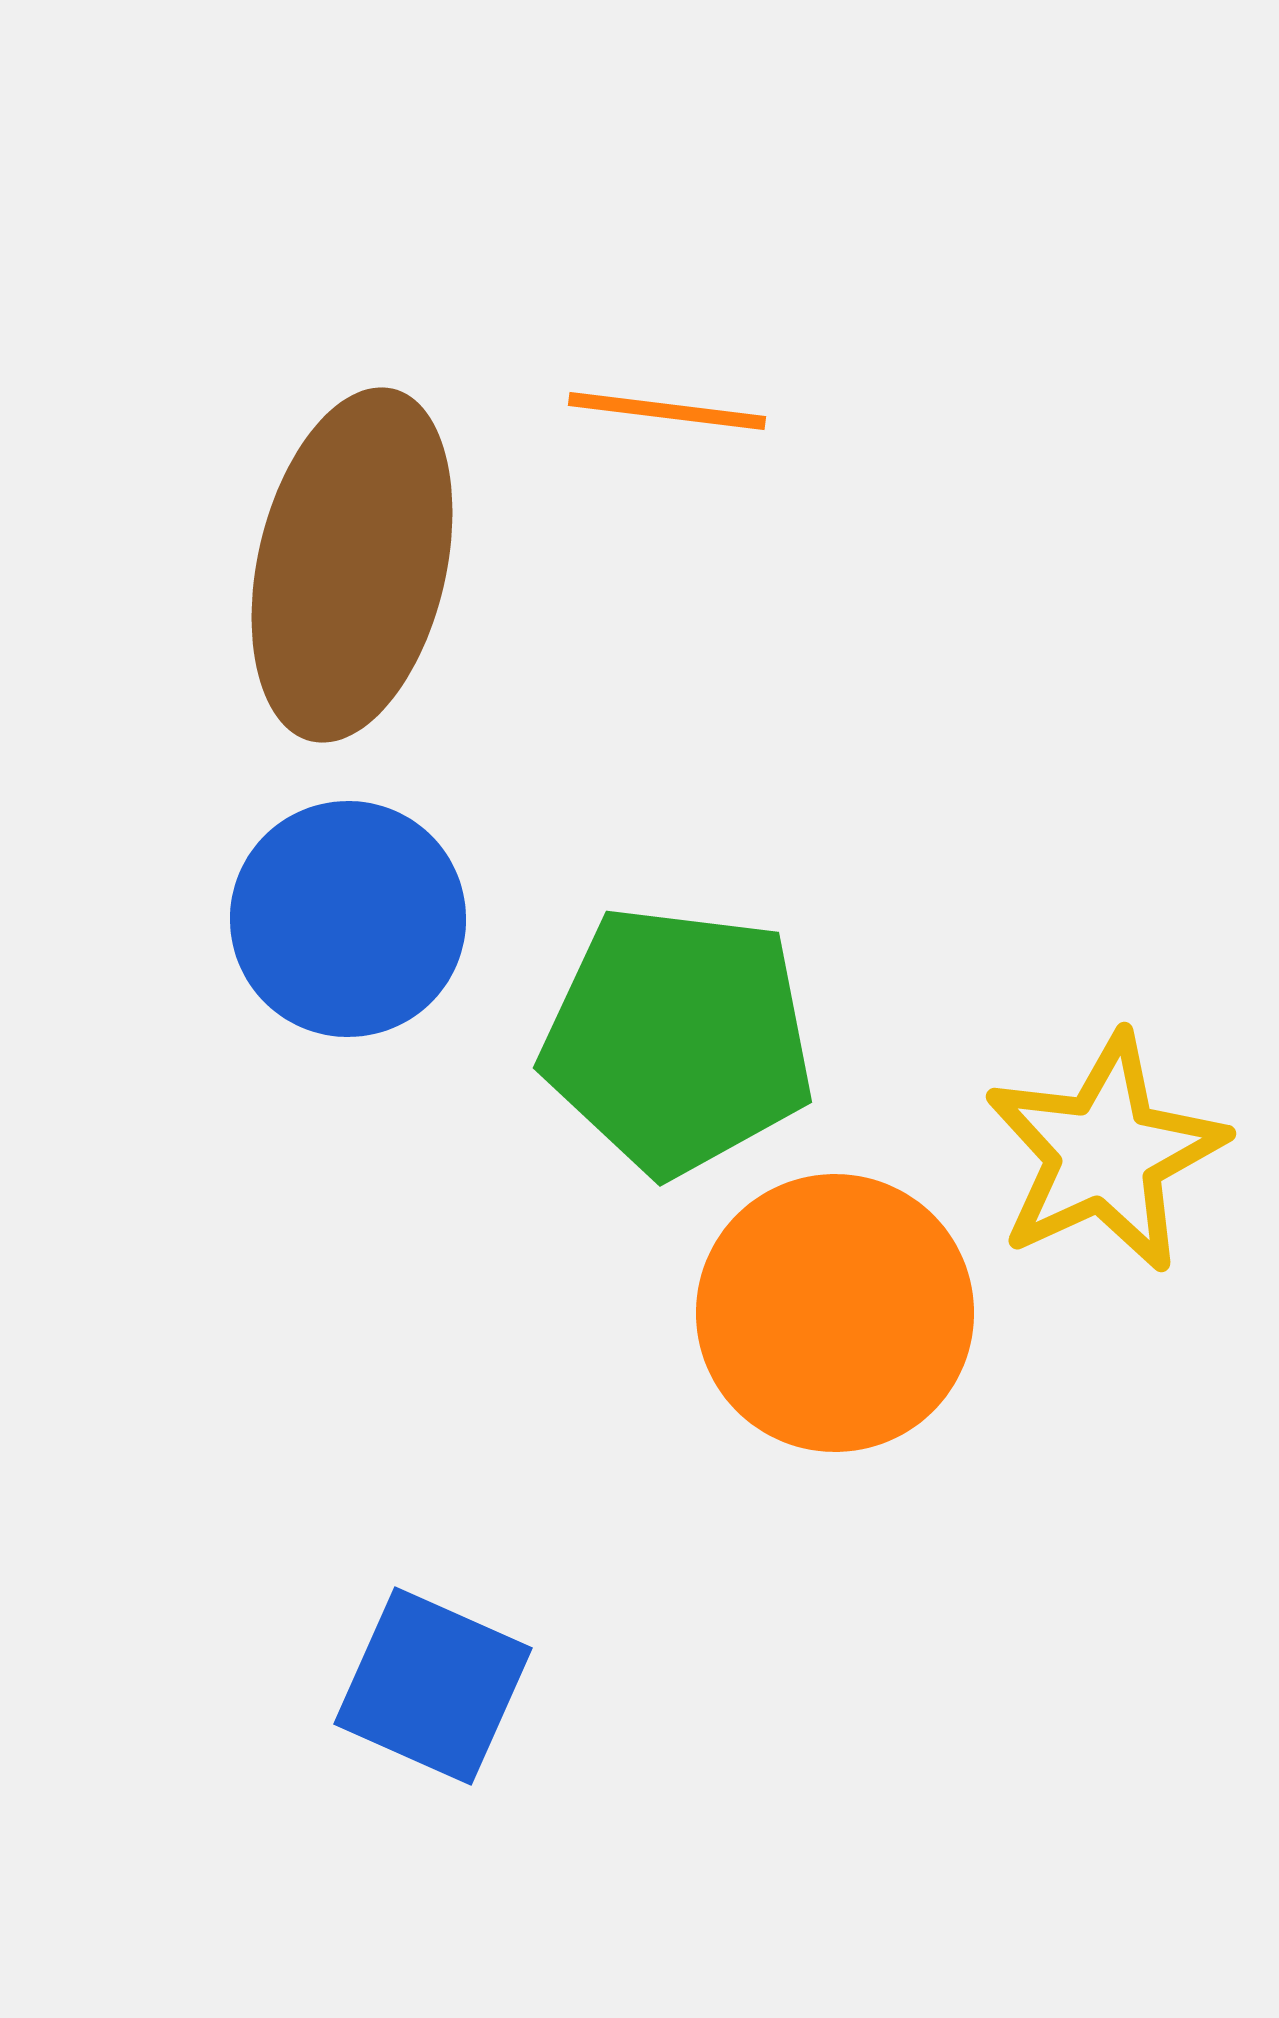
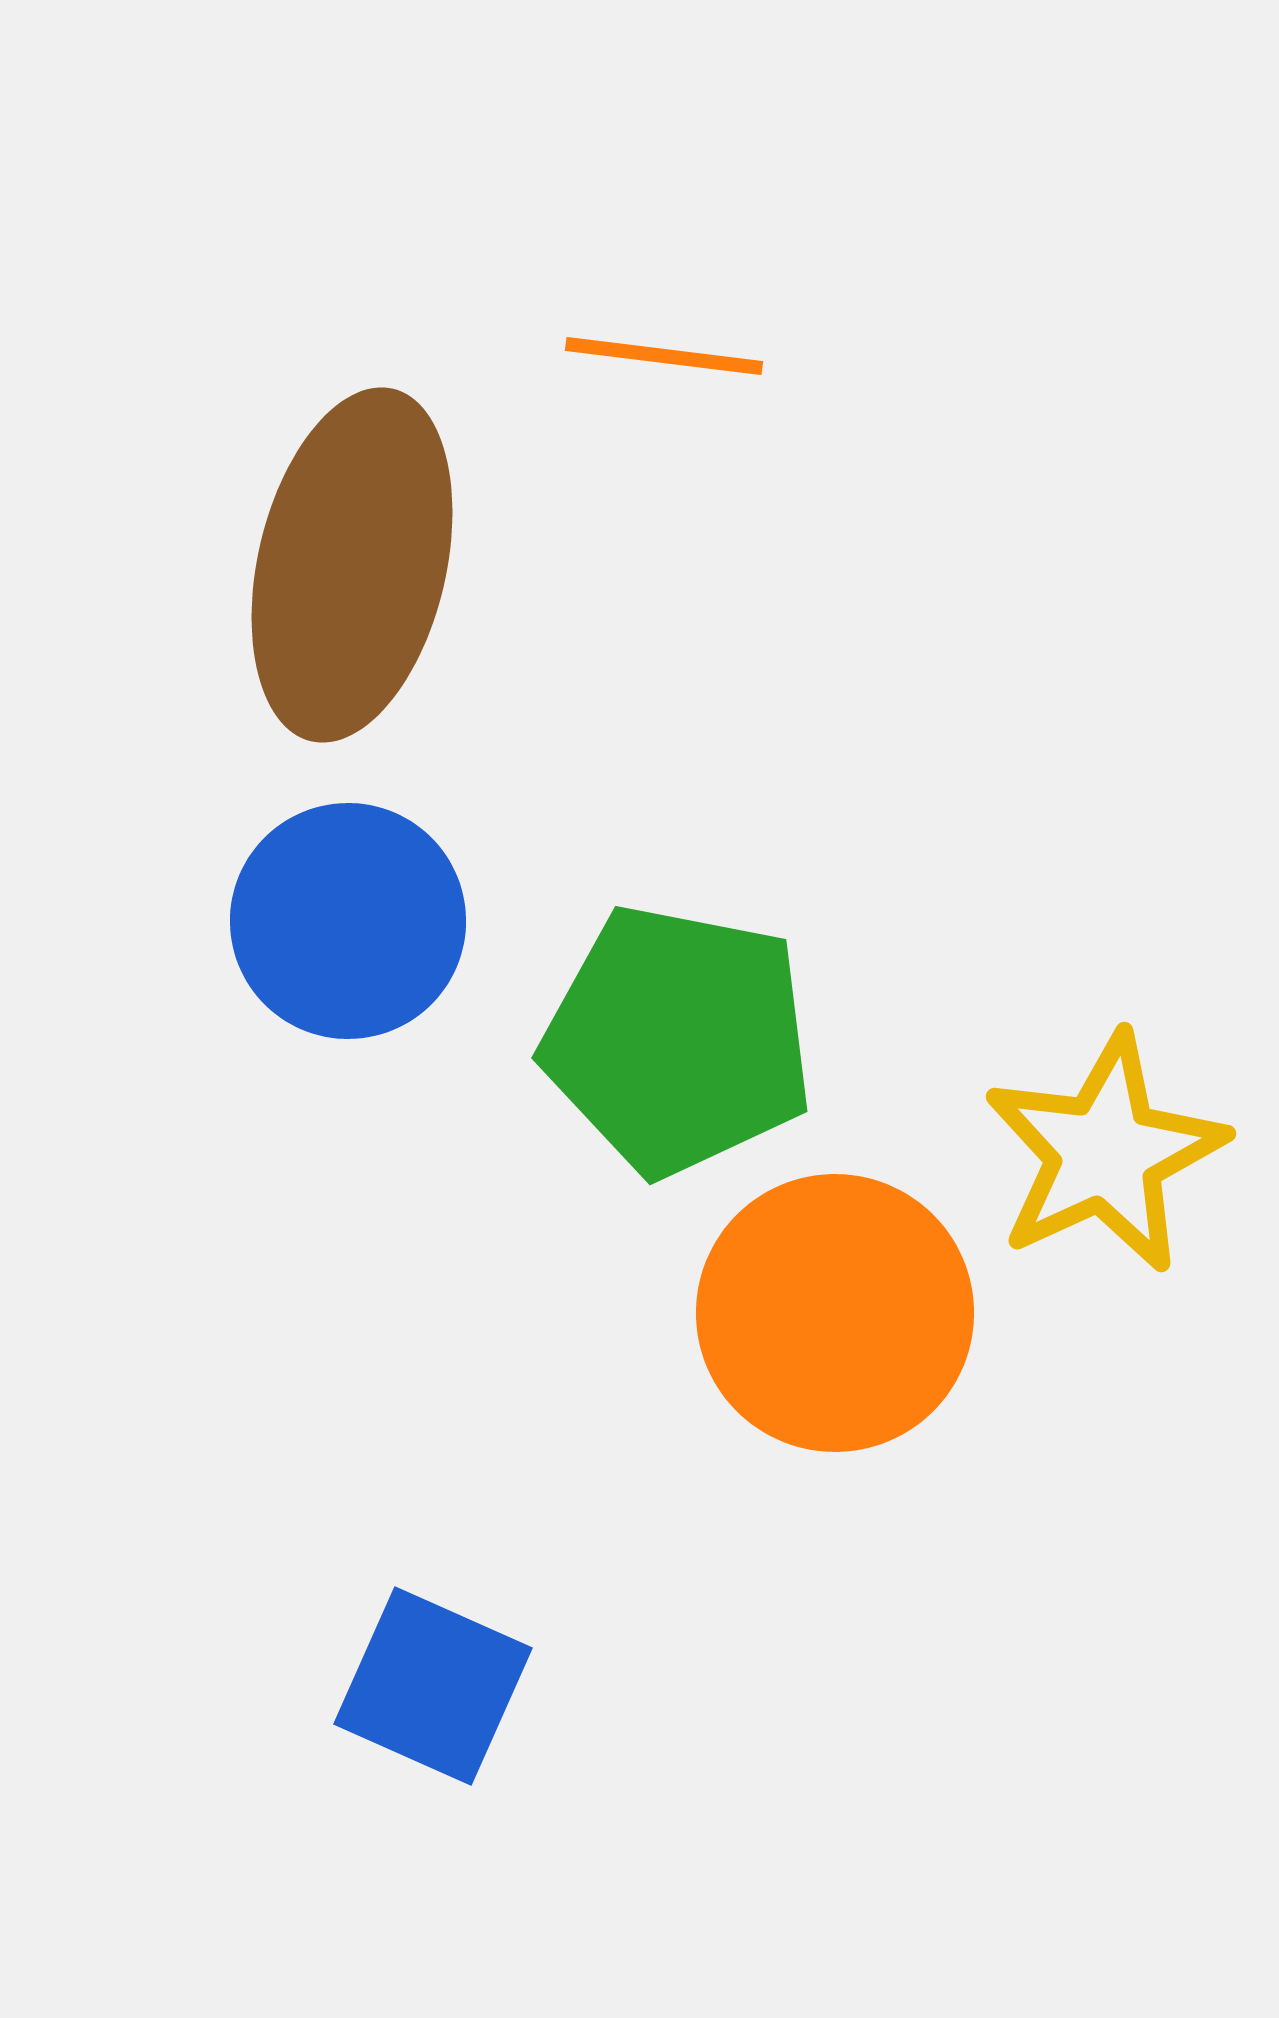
orange line: moved 3 px left, 55 px up
blue circle: moved 2 px down
green pentagon: rotated 4 degrees clockwise
